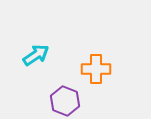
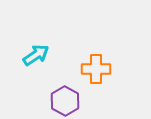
purple hexagon: rotated 8 degrees clockwise
